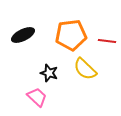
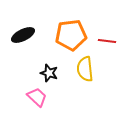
yellow semicircle: rotated 40 degrees clockwise
